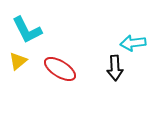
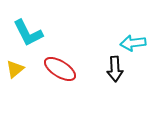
cyan L-shape: moved 1 px right, 3 px down
yellow triangle: moved 3 px left, 8 px down
black arrow: moved 1 px down
